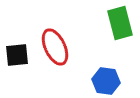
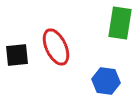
green rectangle: rotated 24 degrees clockwise
red ellipse: moved 1 px right
